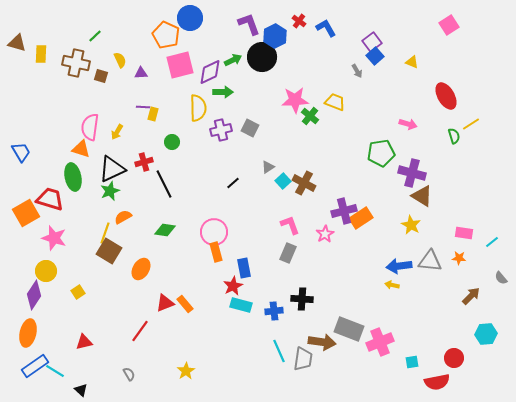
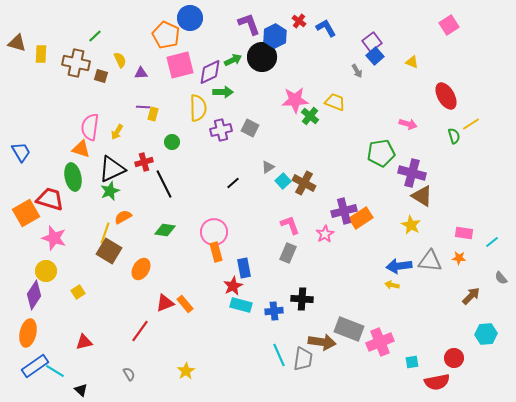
cyan line at (279, 351): moved 4 px down
